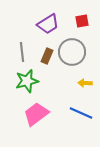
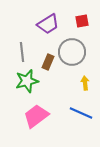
brown rectangle: moved 1 px right, 6 px down
yellow arrow: rotated 80 degrees clockwise
pink trapezoid: moved 2 px down
